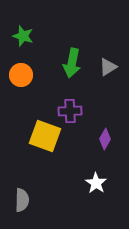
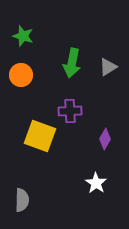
yellow square: moved 5 px left
